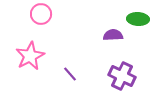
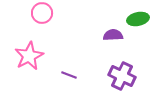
pink circle: moved 1 px right, 1 px up
green ellipse: rotated 15 degrees counterclockwise
pink star: moved 1 px left
purple line: moved 1 px left, 1 px down; rotated 28 degrees counterclockwise
